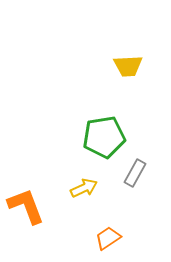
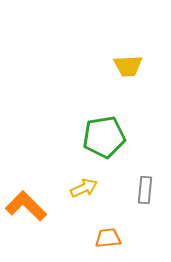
gray rectangle: moved 10 px right, 17 px down; rotated 24 degrees counterclockwise
orange L-shape: rotated 24 degrees counterclockwise
orange trapezoid: rotated 28 degrees clockwise
